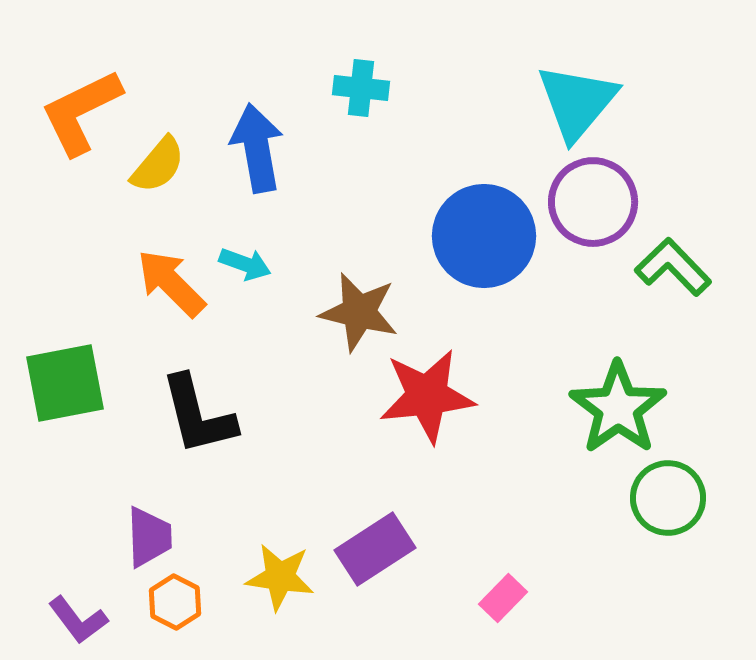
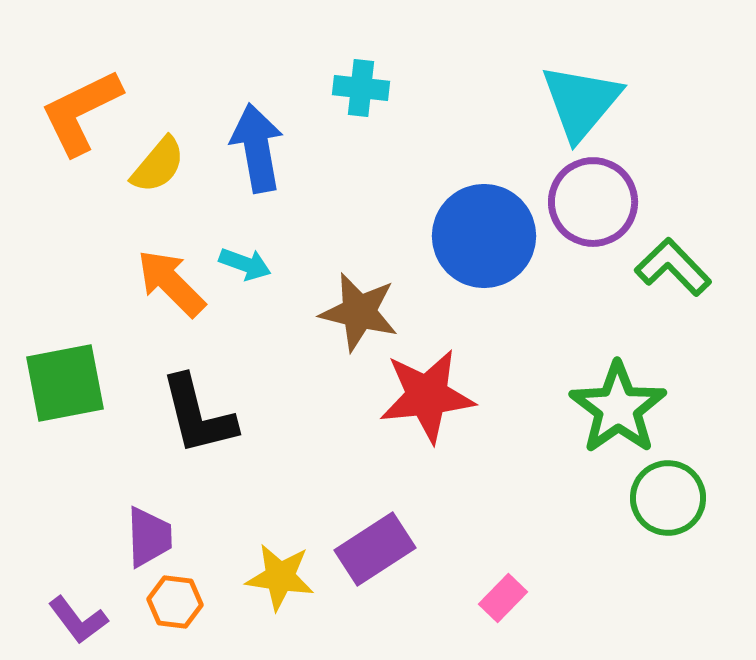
cyan triangle: moved 4 px right
orange hexagon: rotated 20 degrees counterclockwise
